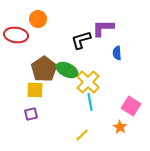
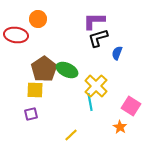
purple L-shape: moved 9 px left, 7 px up
black L-shape: moved 17 px right, 2 px up
blue semicircle: rotated 24 degrees clockwise
yellow cross: moved 8 px right, 4 px down
yellow line: moved 11 px left
